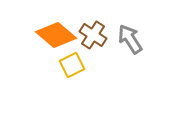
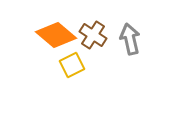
gray arrow: rotated 20 degrees clockwise
